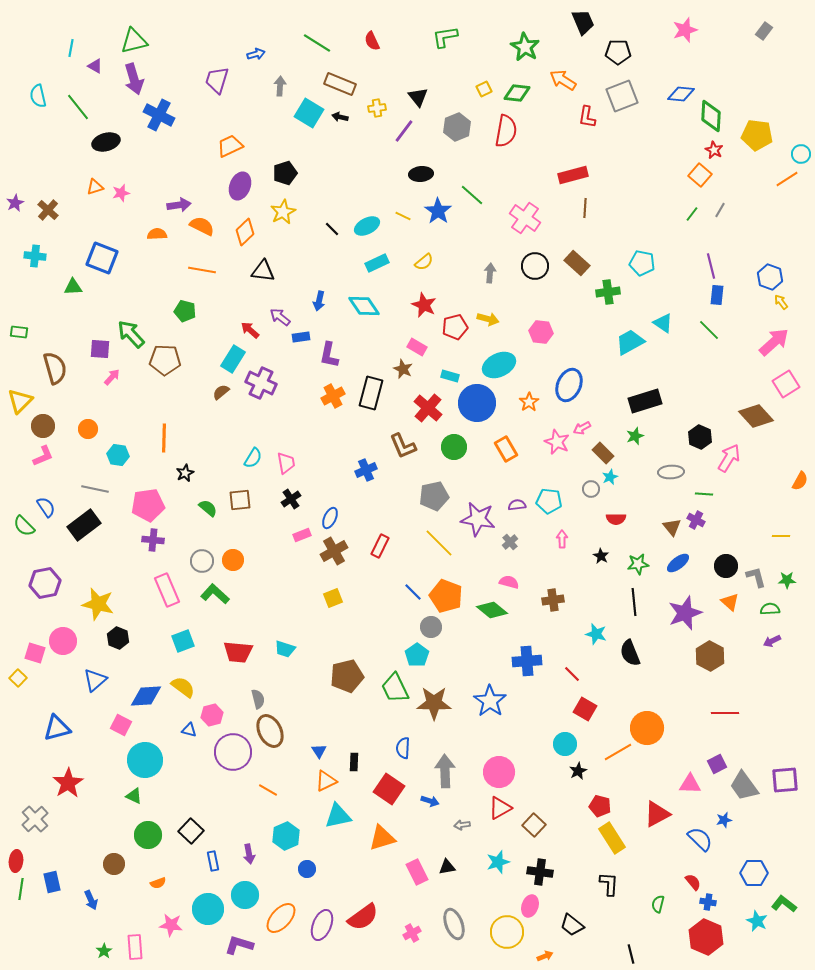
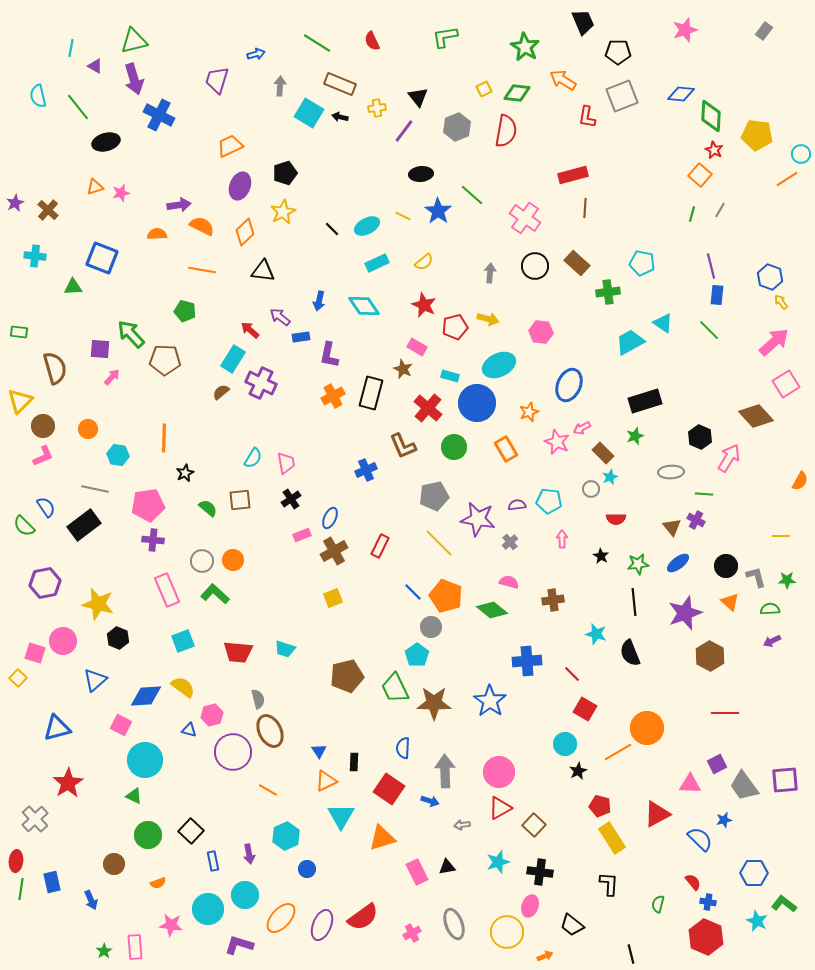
green line at (692, 214): rotated 21 degrees counterclockwise
orange star at (529, 402): moved 10 px down; rotated 12 degrees clockwise
cyan triangle at (338, 816): moved 3 px right; rotated 48 degrees counterclockwise
